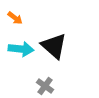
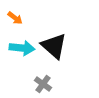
cyan arrow: moved 1 px right, 1 px up
gray cross: moved 2 px left, 2 px up
